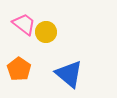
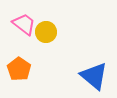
blue triangle: moved 25 px right, 2 px down
